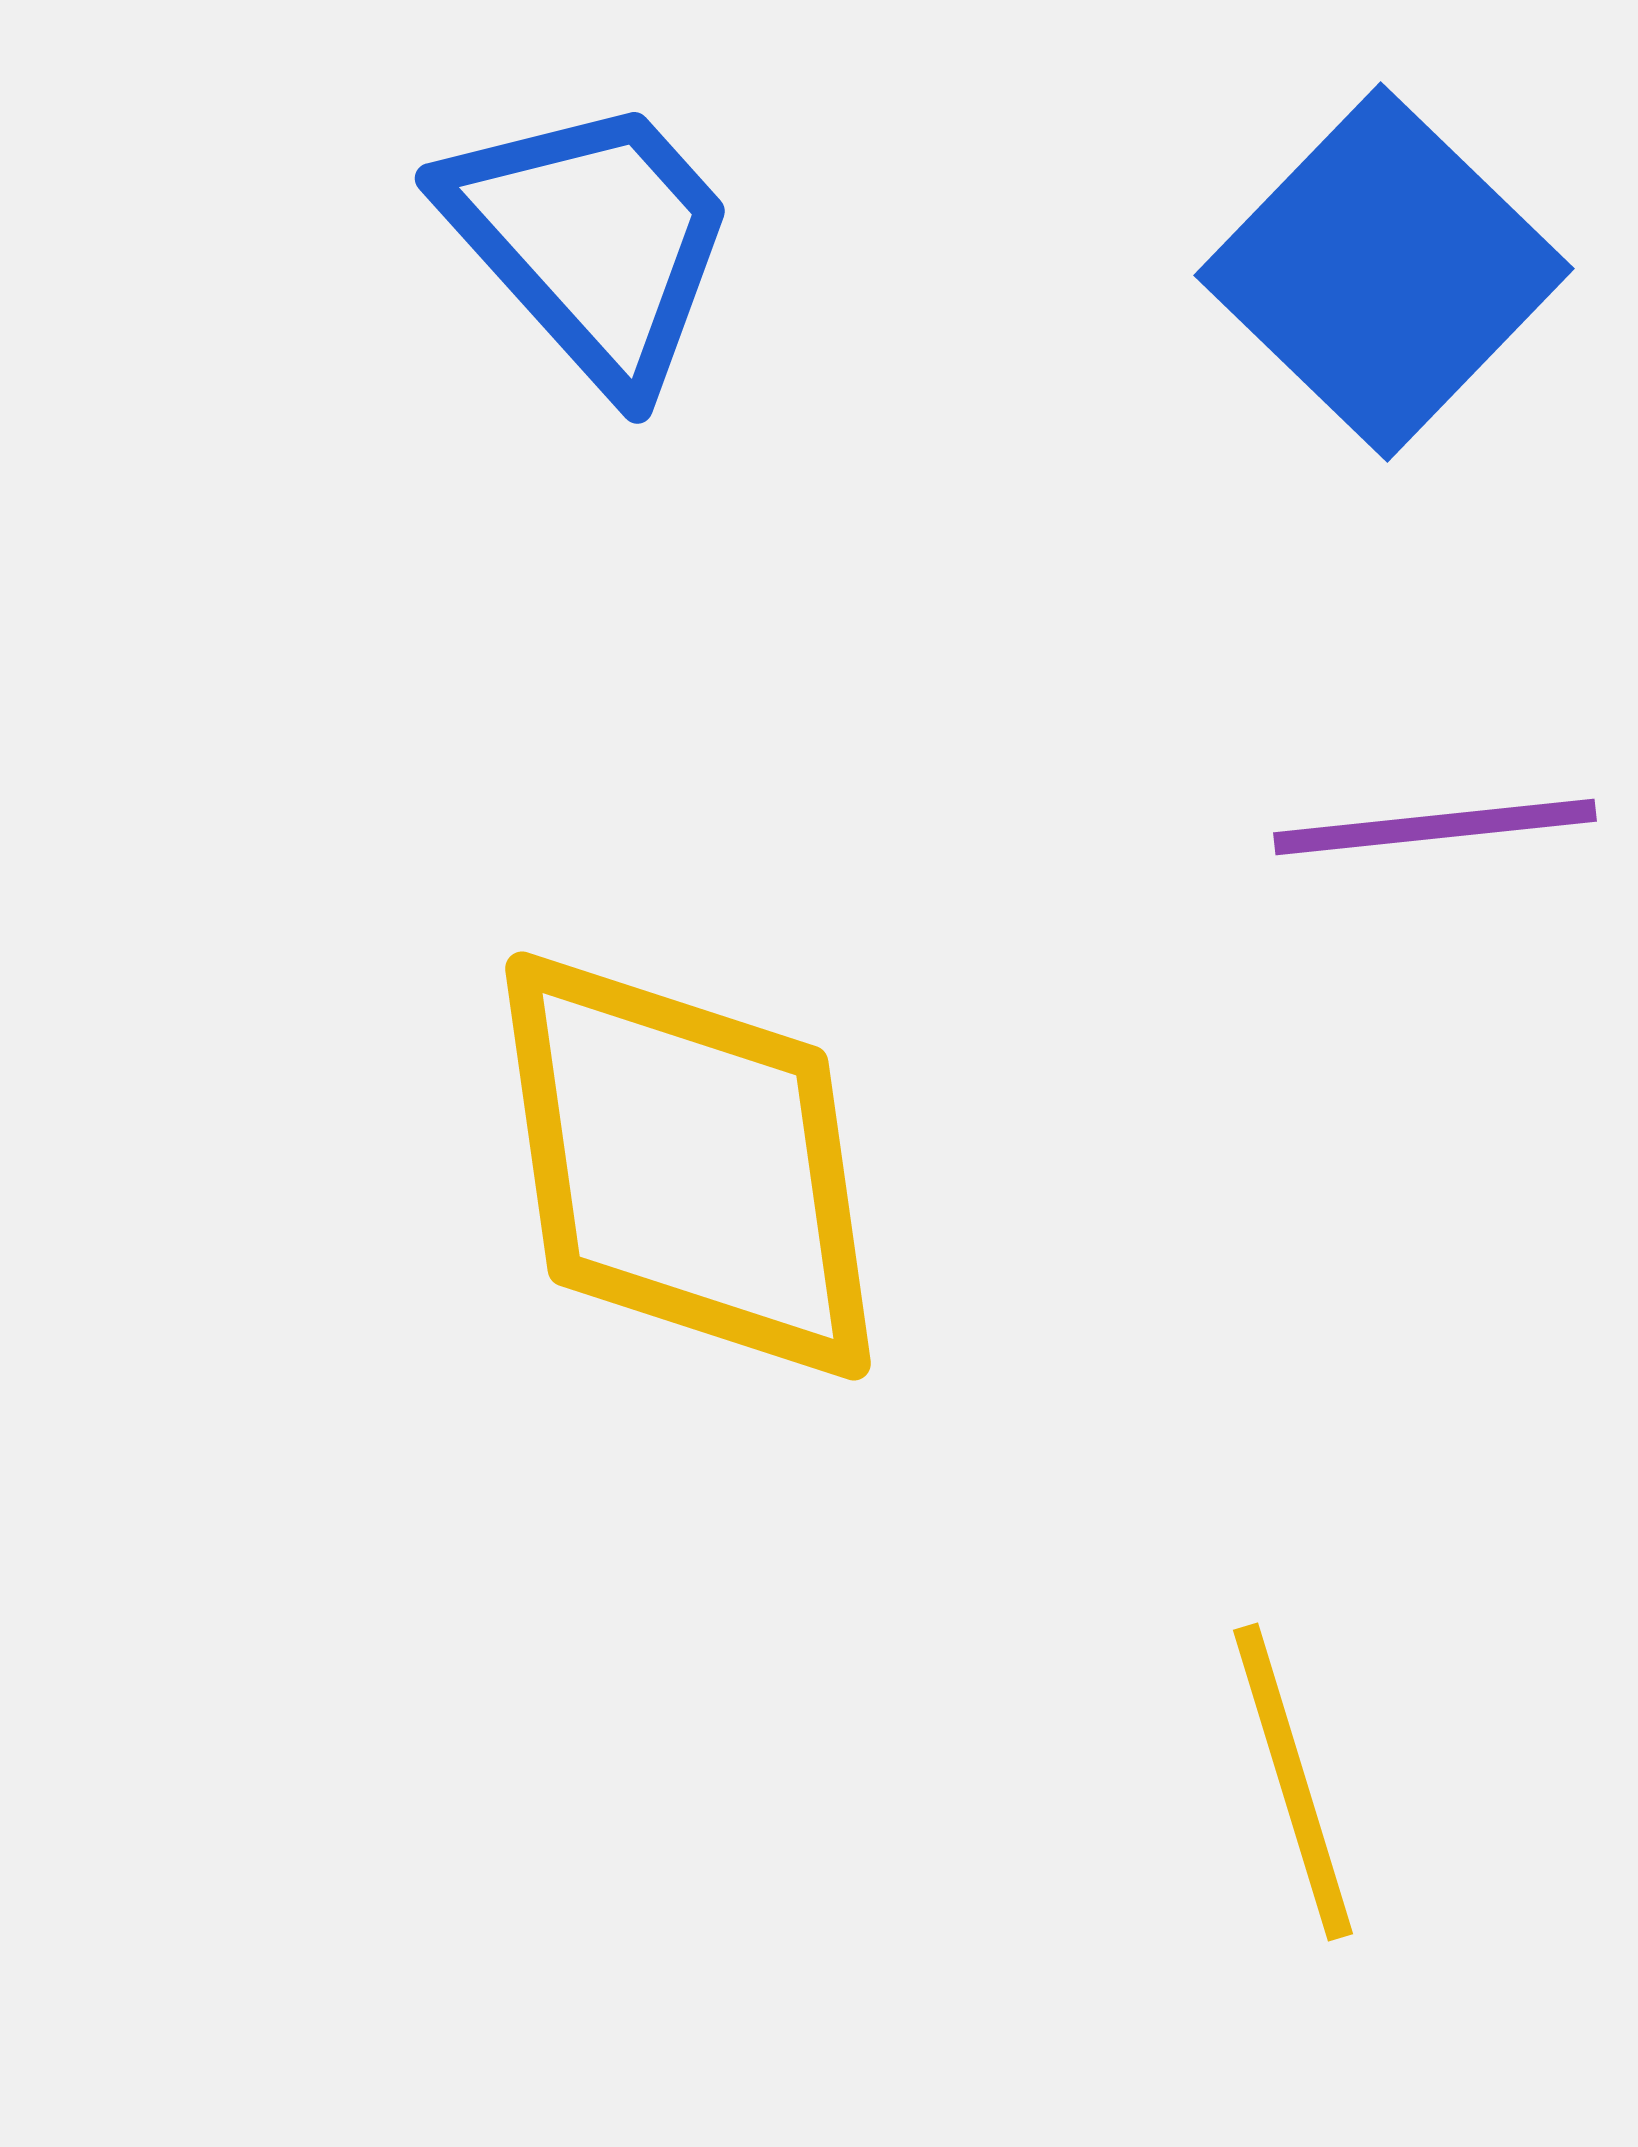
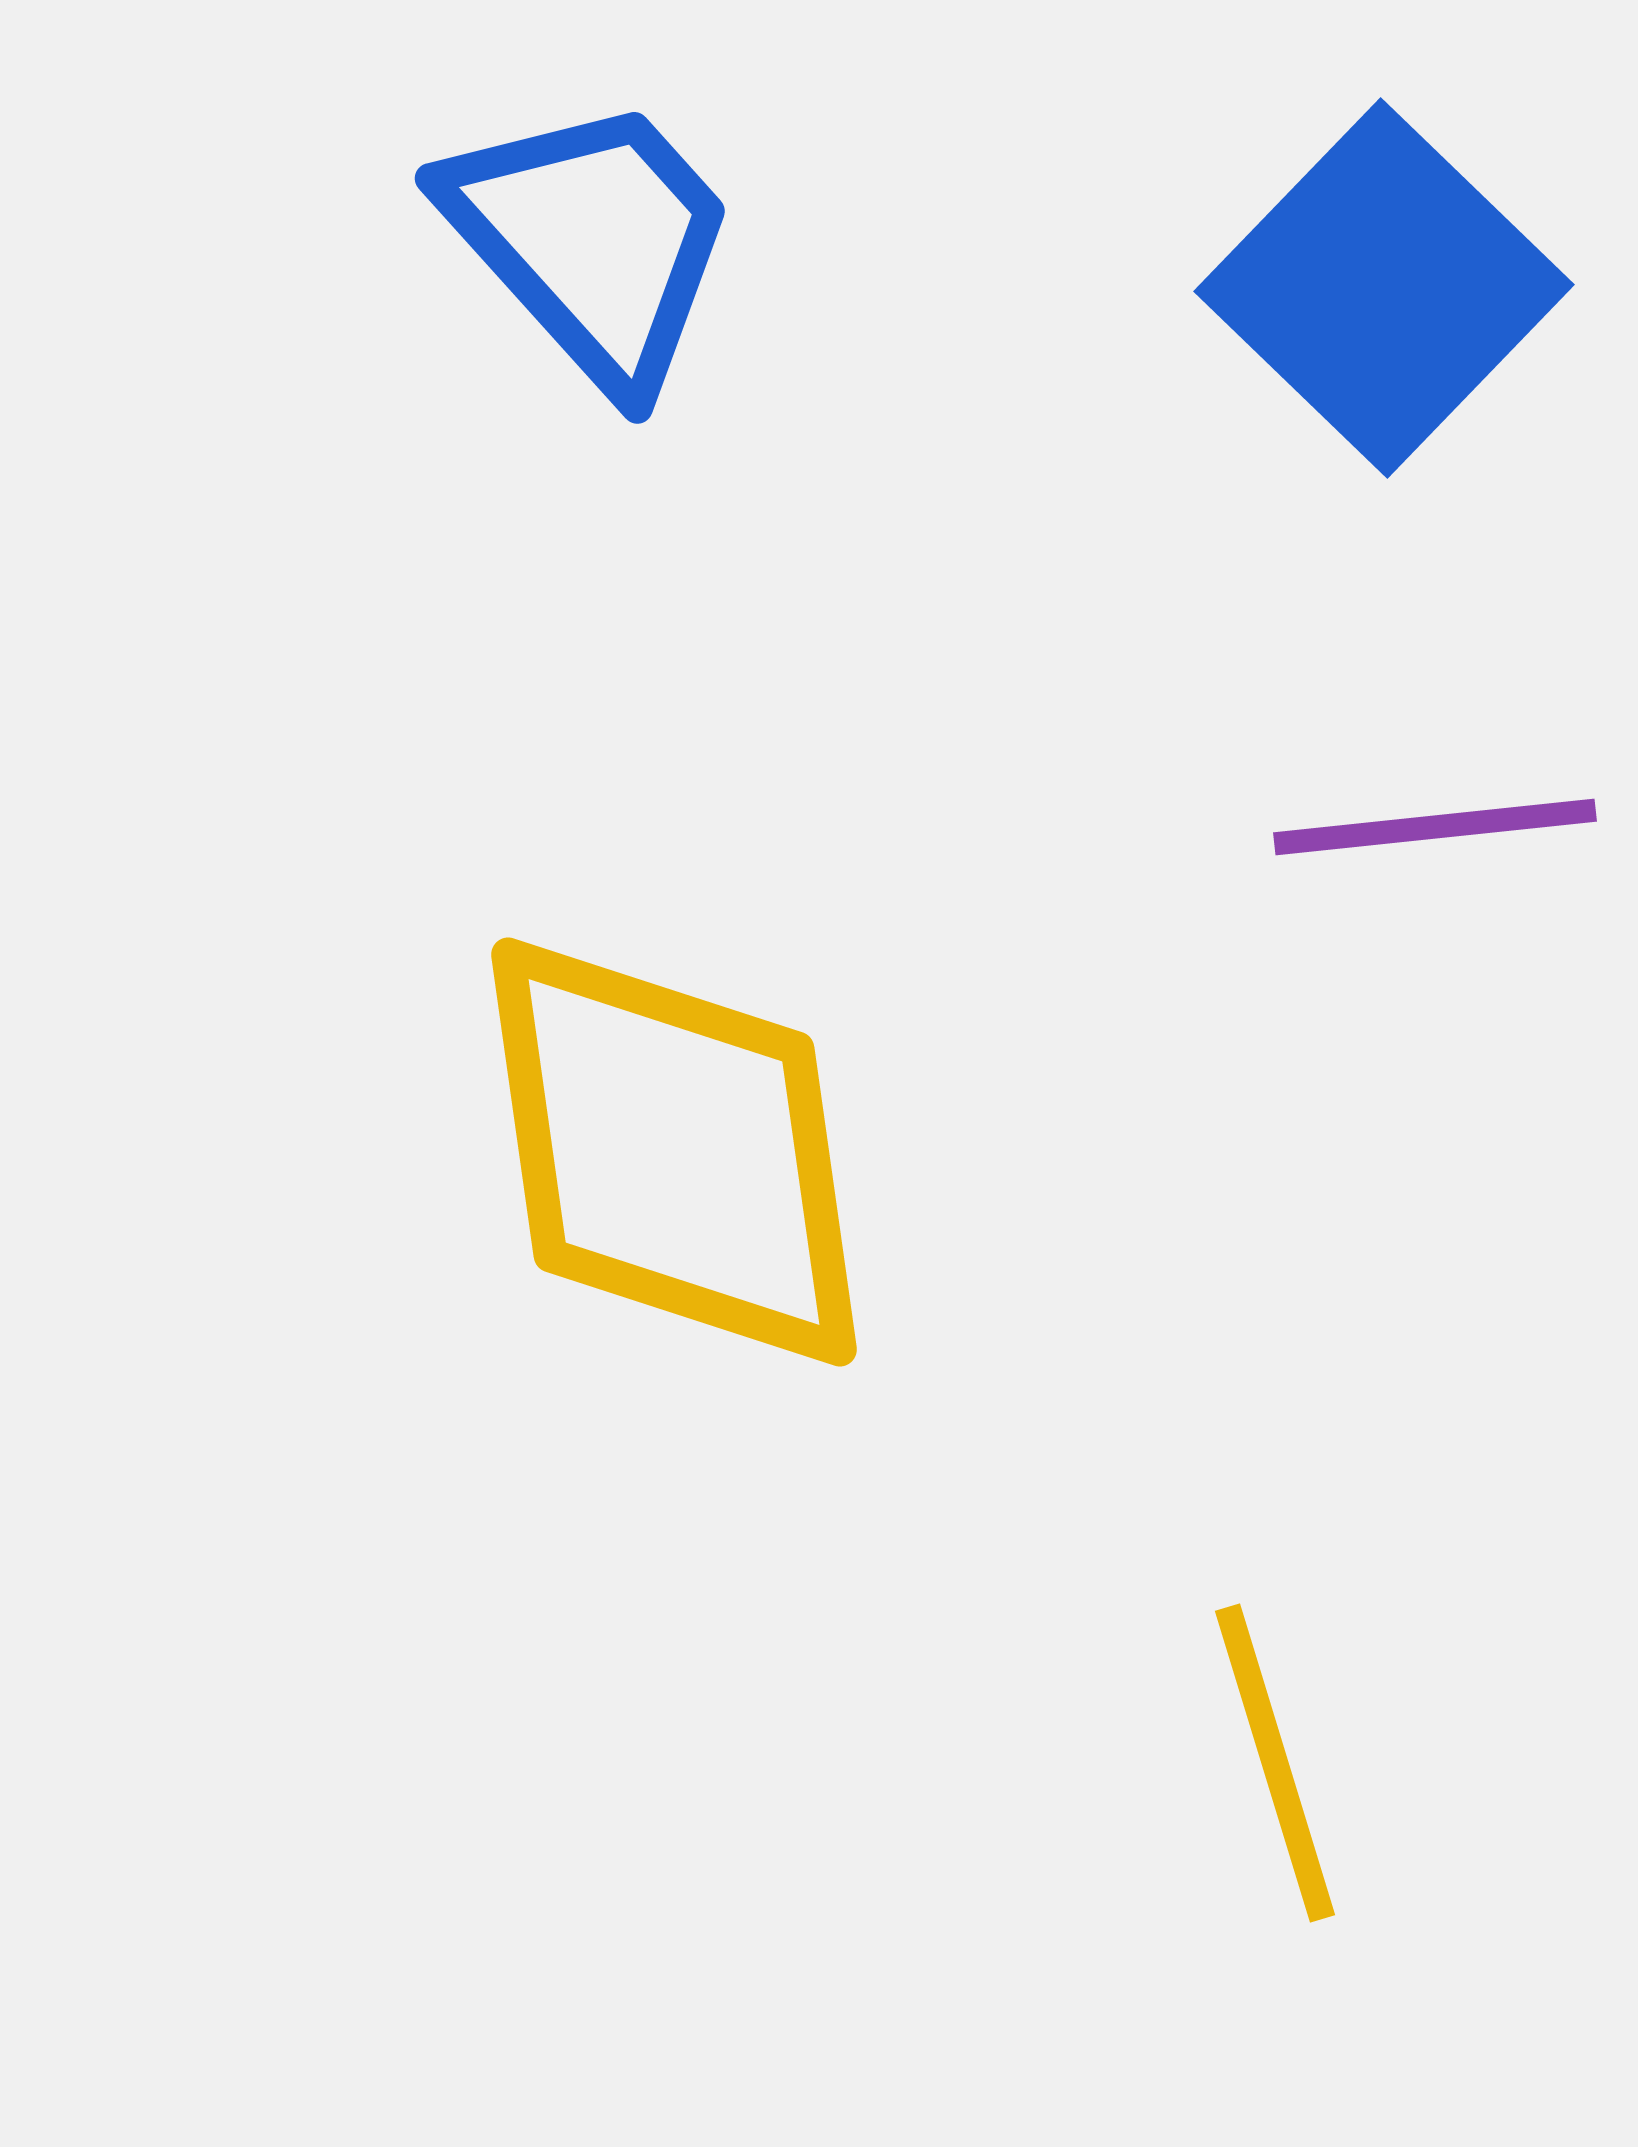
blue square: moved 16 px down
yellow diamond: moved 14 px left, 14 px up
yellow line: moved 18 px left, 19 px up
